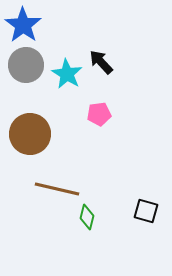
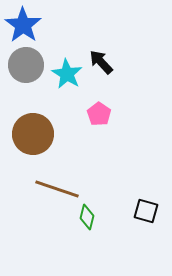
pink pentagon: rotated 30 degrees counterclockwise
brown circle: moved 3 px right
brown line: rotated 6 degrees clockwise
